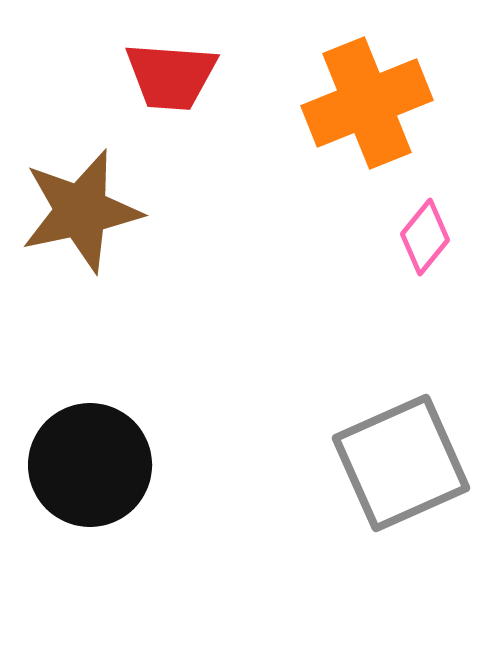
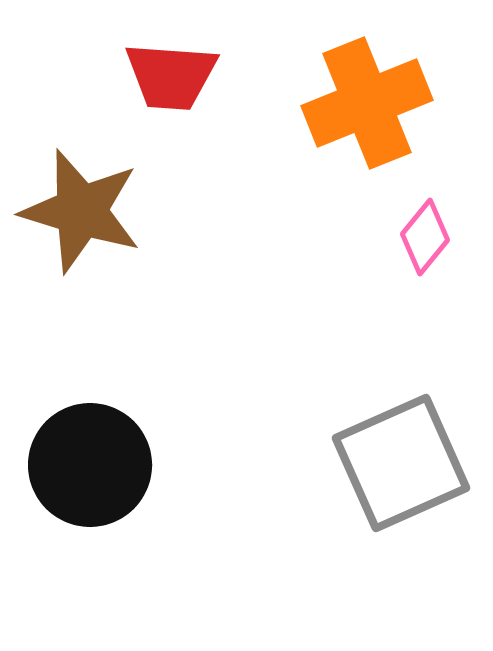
brown star: rotated 29 degrees clockwise
